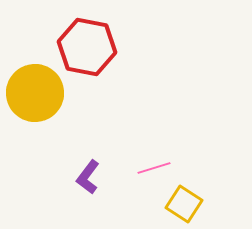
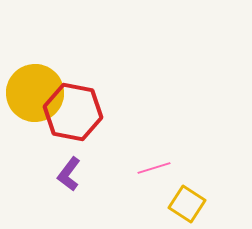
red hexagon: moved 14 px left, 65 px down
purple L-shape: moved 19 px left, 3 px up
yellow square: moved 3 px right
